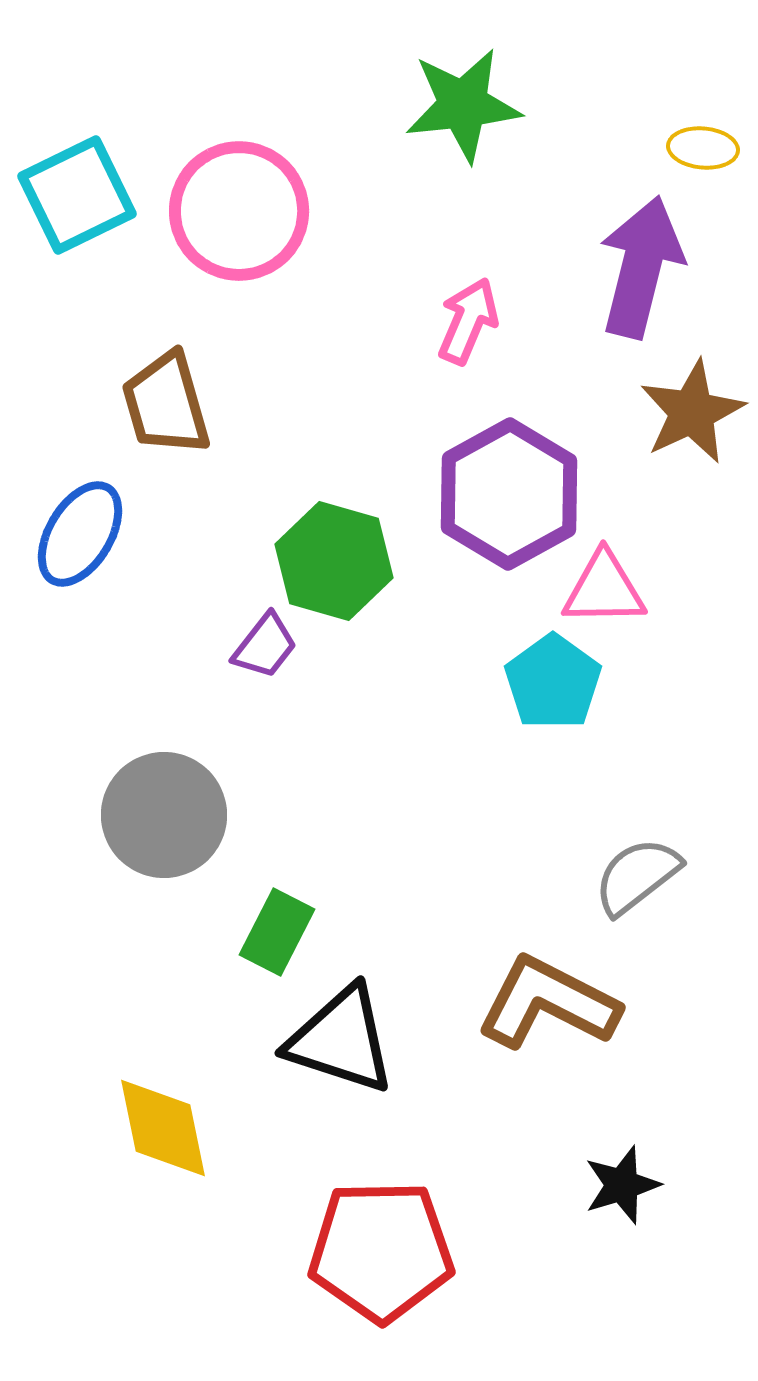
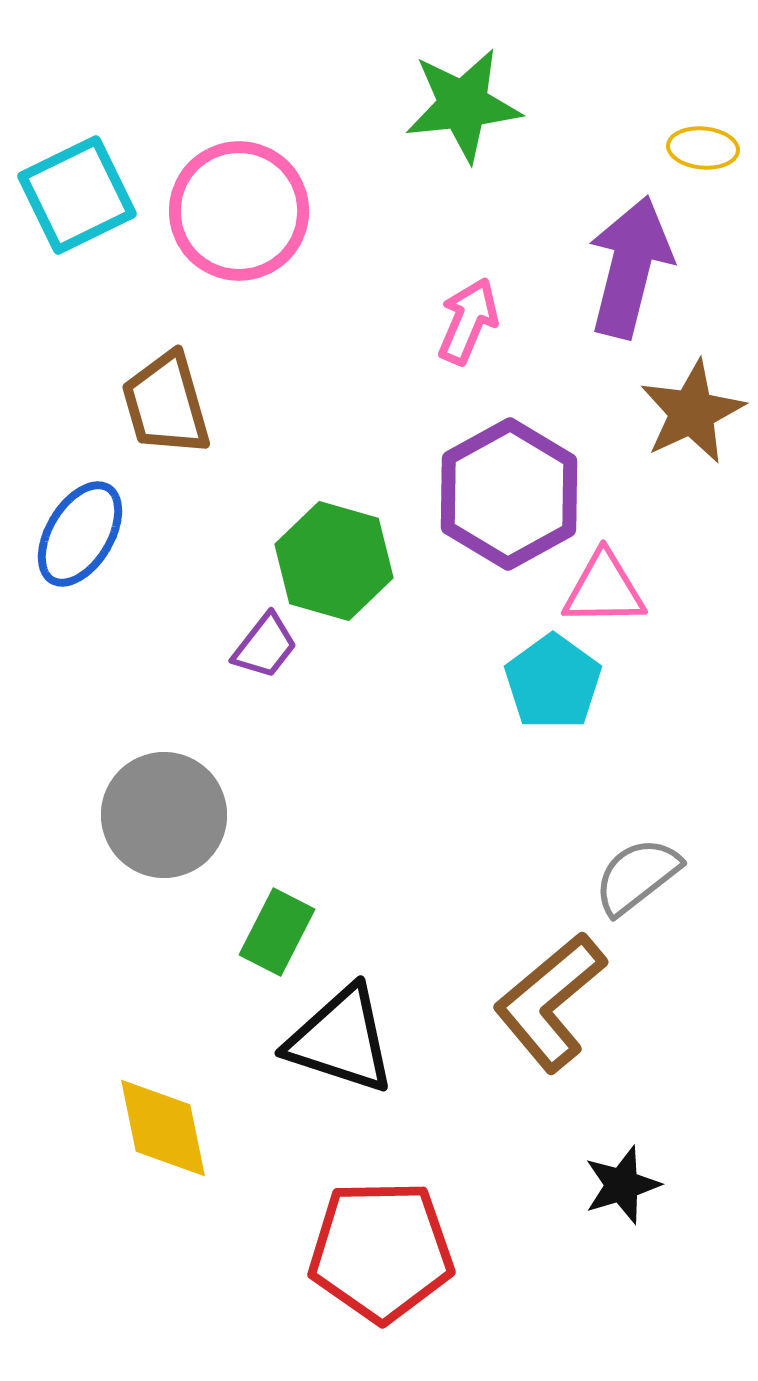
purple arrow: moved 11 px left
brown L-shape: moved 2 px right, 1 px up; rotated 67 degrees counterclockwise
